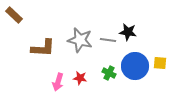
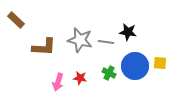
brown rectangle: moved 2 px right, 5 px down
gray line: moved 2 px left, 2 px down
brown L-shape: moved 1 px right, 1 px up
